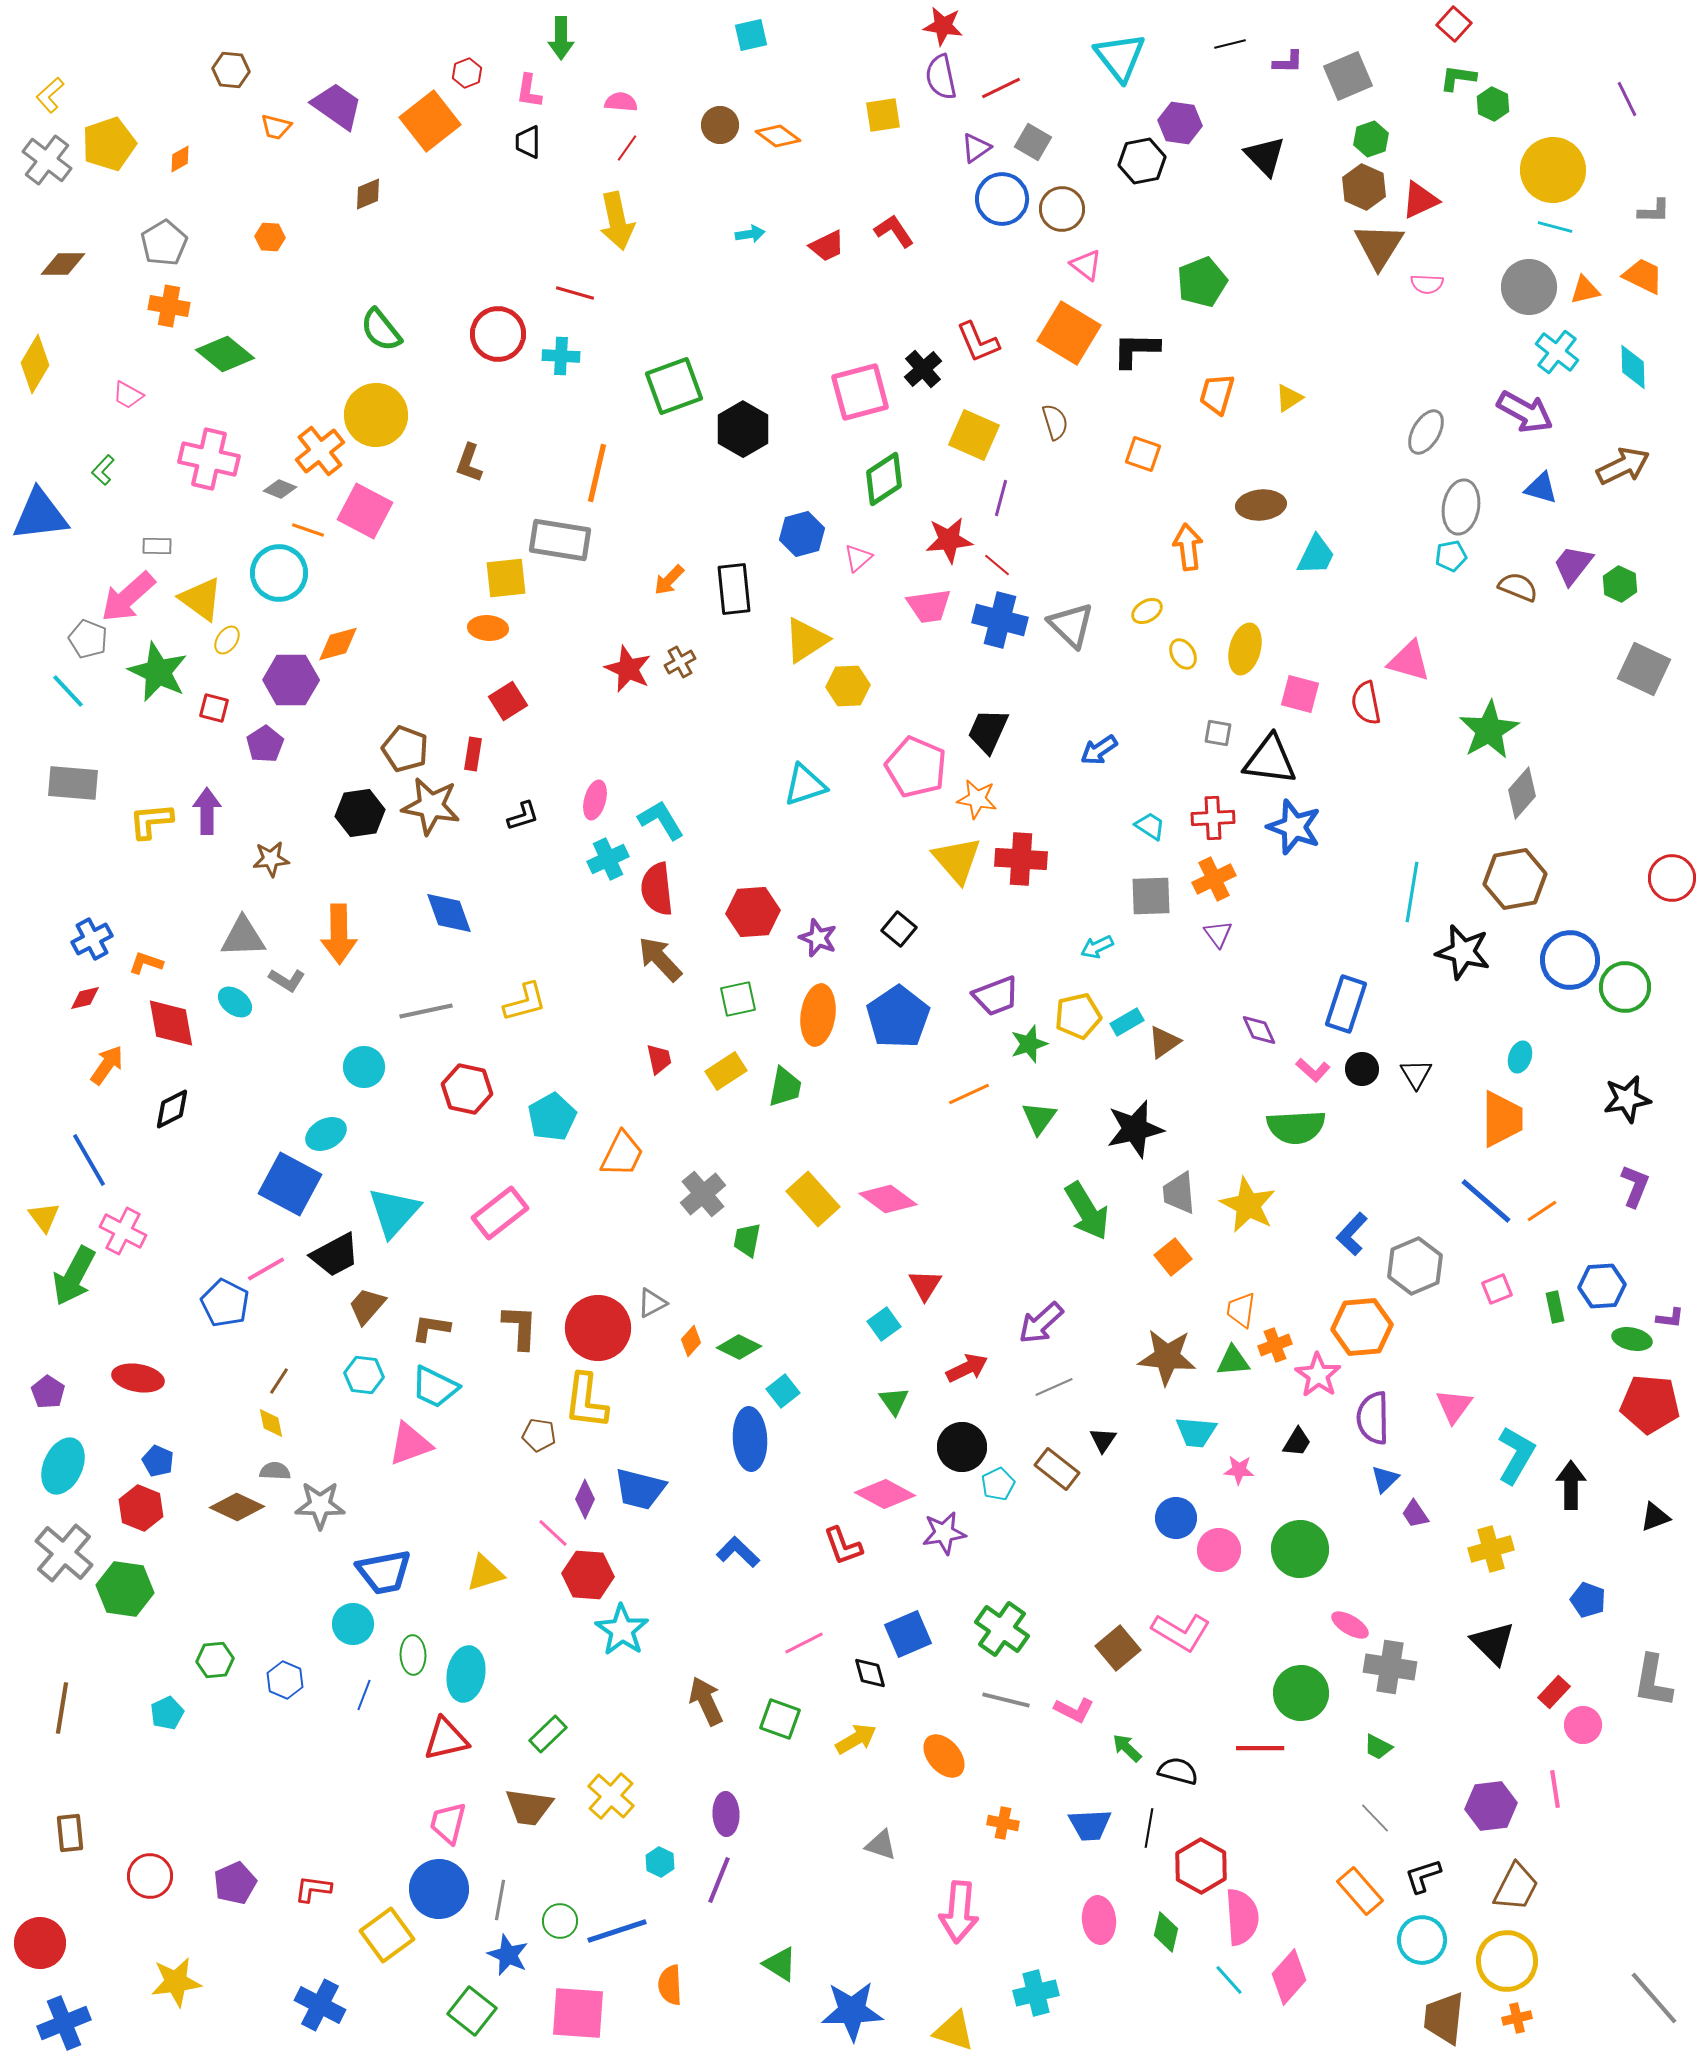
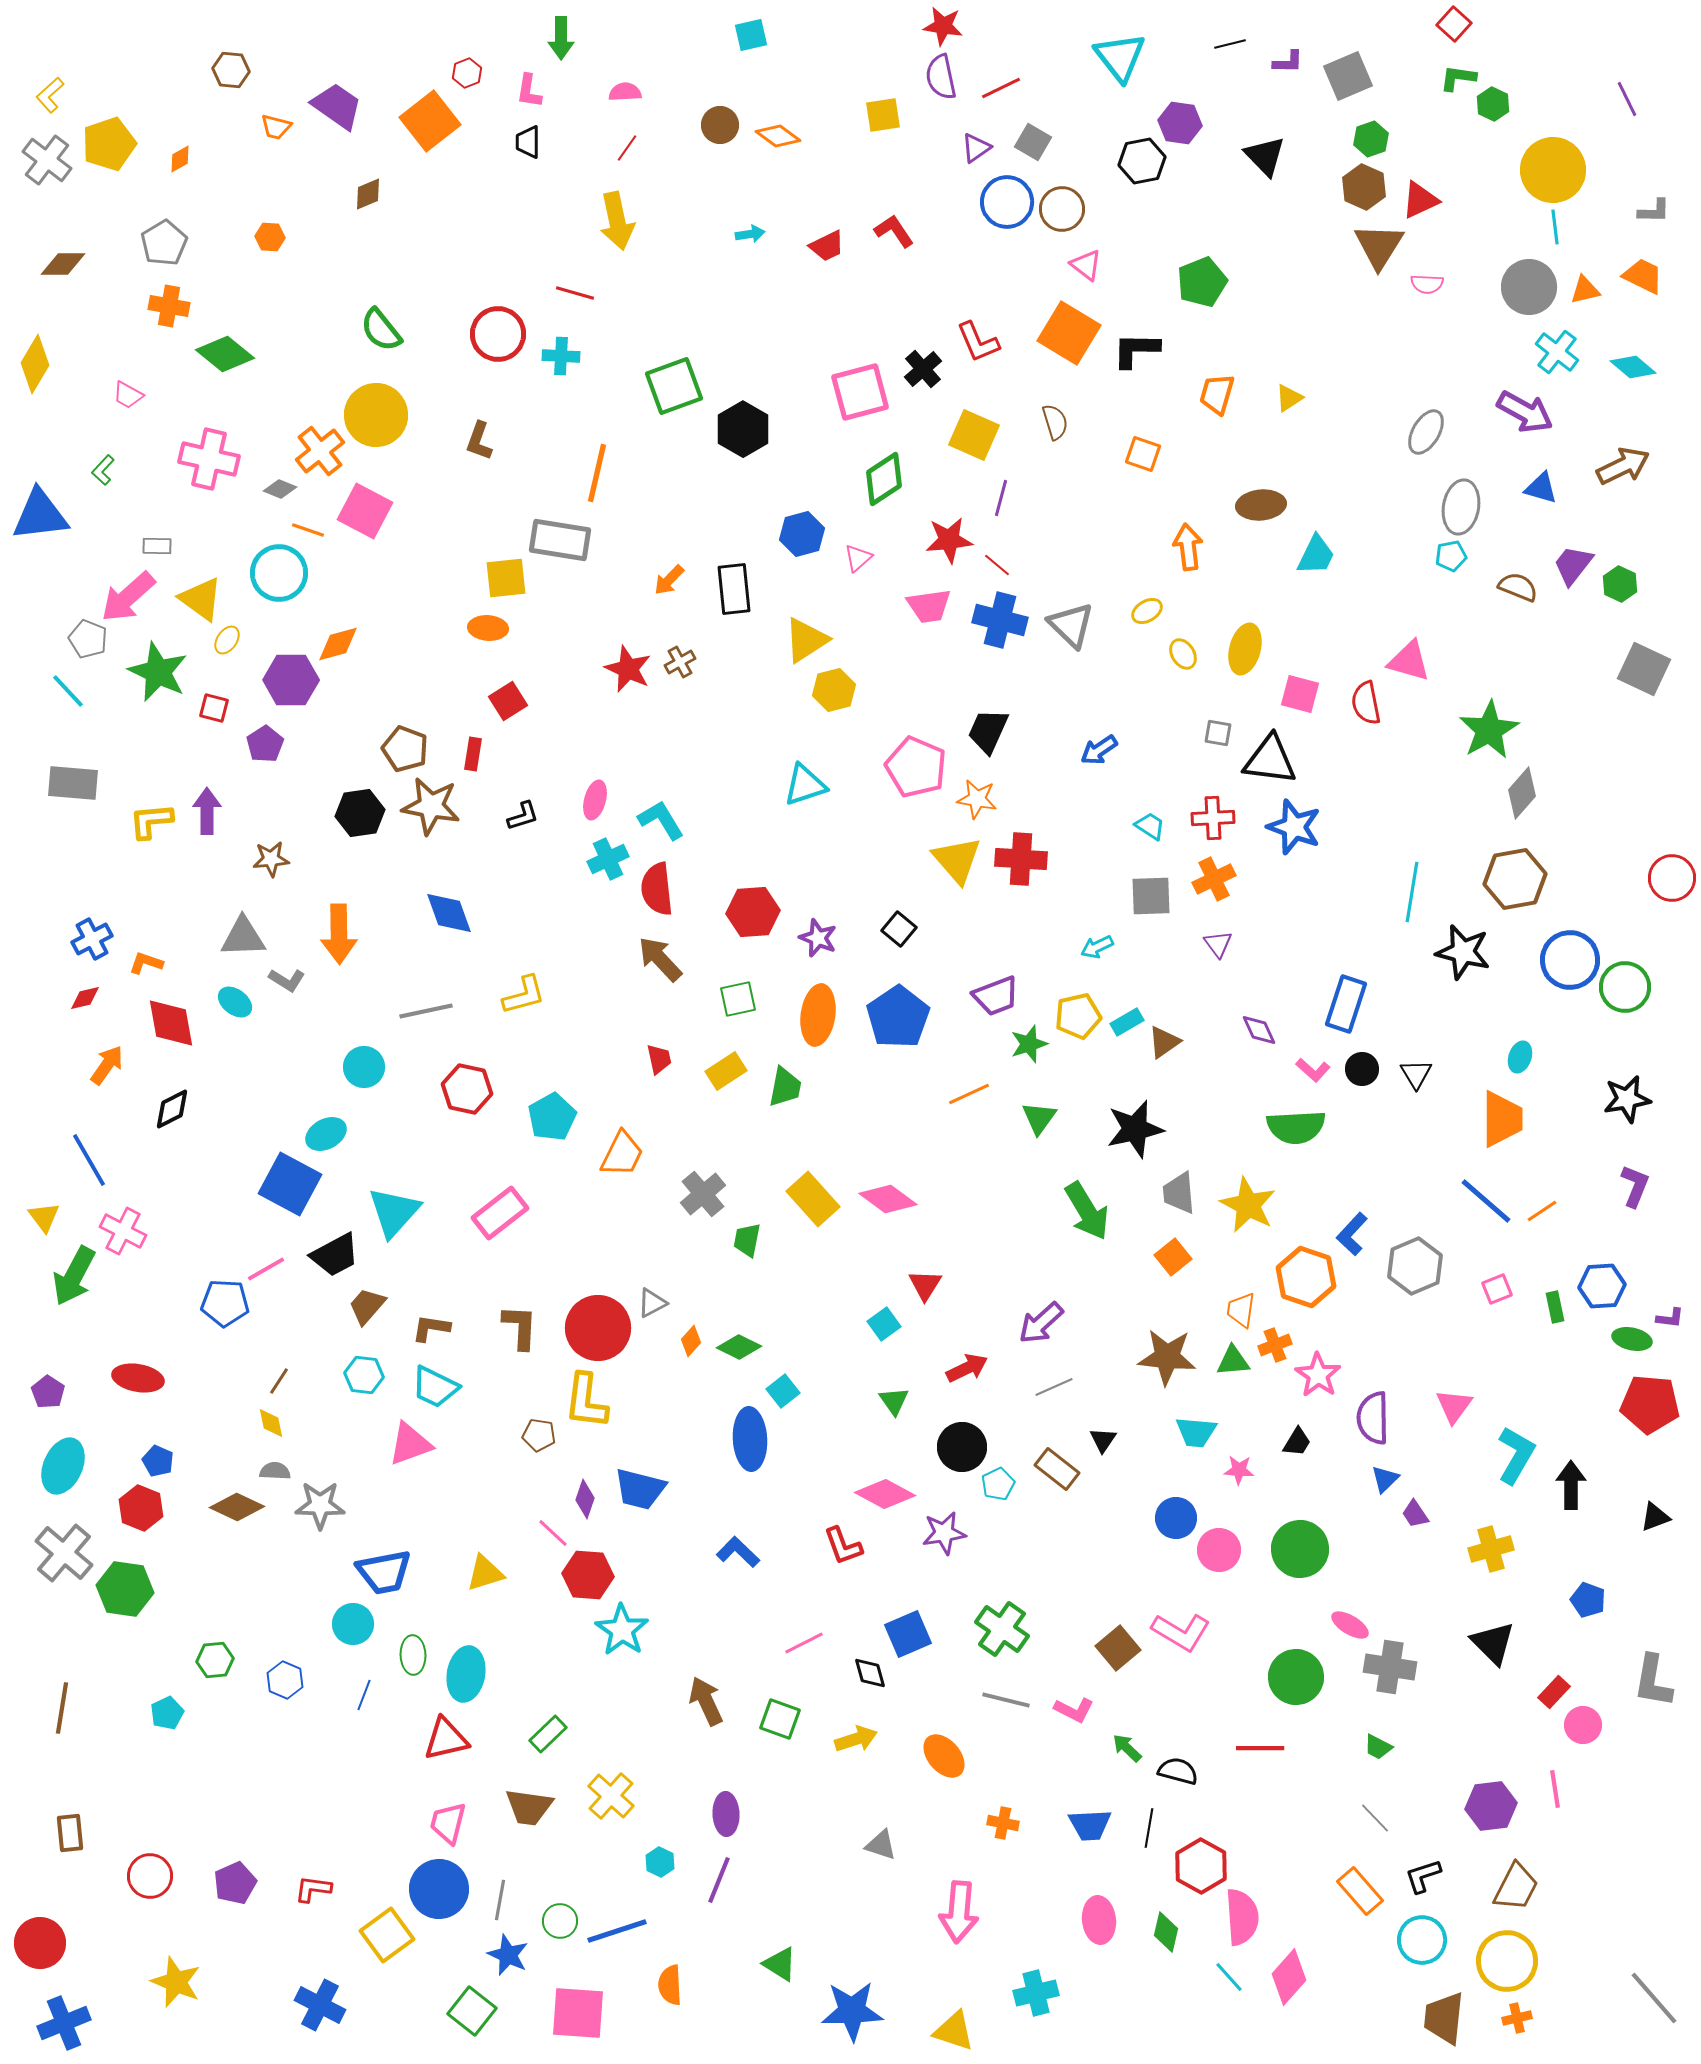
pink semicircle at (621, 102): moved 4 px right, 10 px up; rotated 8 degrees counterclockwise
blue circle at (1002, 199): moved 5 px right, 3 px down
cyan line at (1555, 227): rotated 68 degrees clockwise
cyan diamond at (1633, 367): rotated 48 degrees counterclockwise
brown L-shape at (469, 463): moved 10 px right, 22 px up
yellow hexagon at (848, 686): moved 14 px left, 4 px down; rotated 12 degrees counterclockwise
purple triangle at (1218, 934): moved 10 px down
yellow L-shape at (525, 1002): moved 1 px left, 7 px up
blue pentagon at (225, 1303): rotated 24 degrees counterclockwise
orange hexagon at (1362, 1327): moved 56 px left, 50 px up; rotated 24 degrees clockwise
purple diamond at (585, 1499): rotated 6 degrees counterclockwise
green circle at (1301, 1693): moved 5 px left, 16 px up
yellow arrow at (856, 1739): rotated 12 degrees clockwise
cyan line at (1229, 1980): moved 3 px up
yellow star at (176, 1982): rotated 30 degrees clockwise
